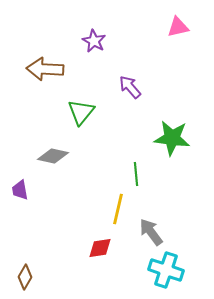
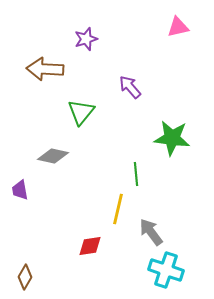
purple star: moved 8 px left, 2 px up; rotated 25 degrees clockwise
red diamond: moved 10 px left, 2 px up
